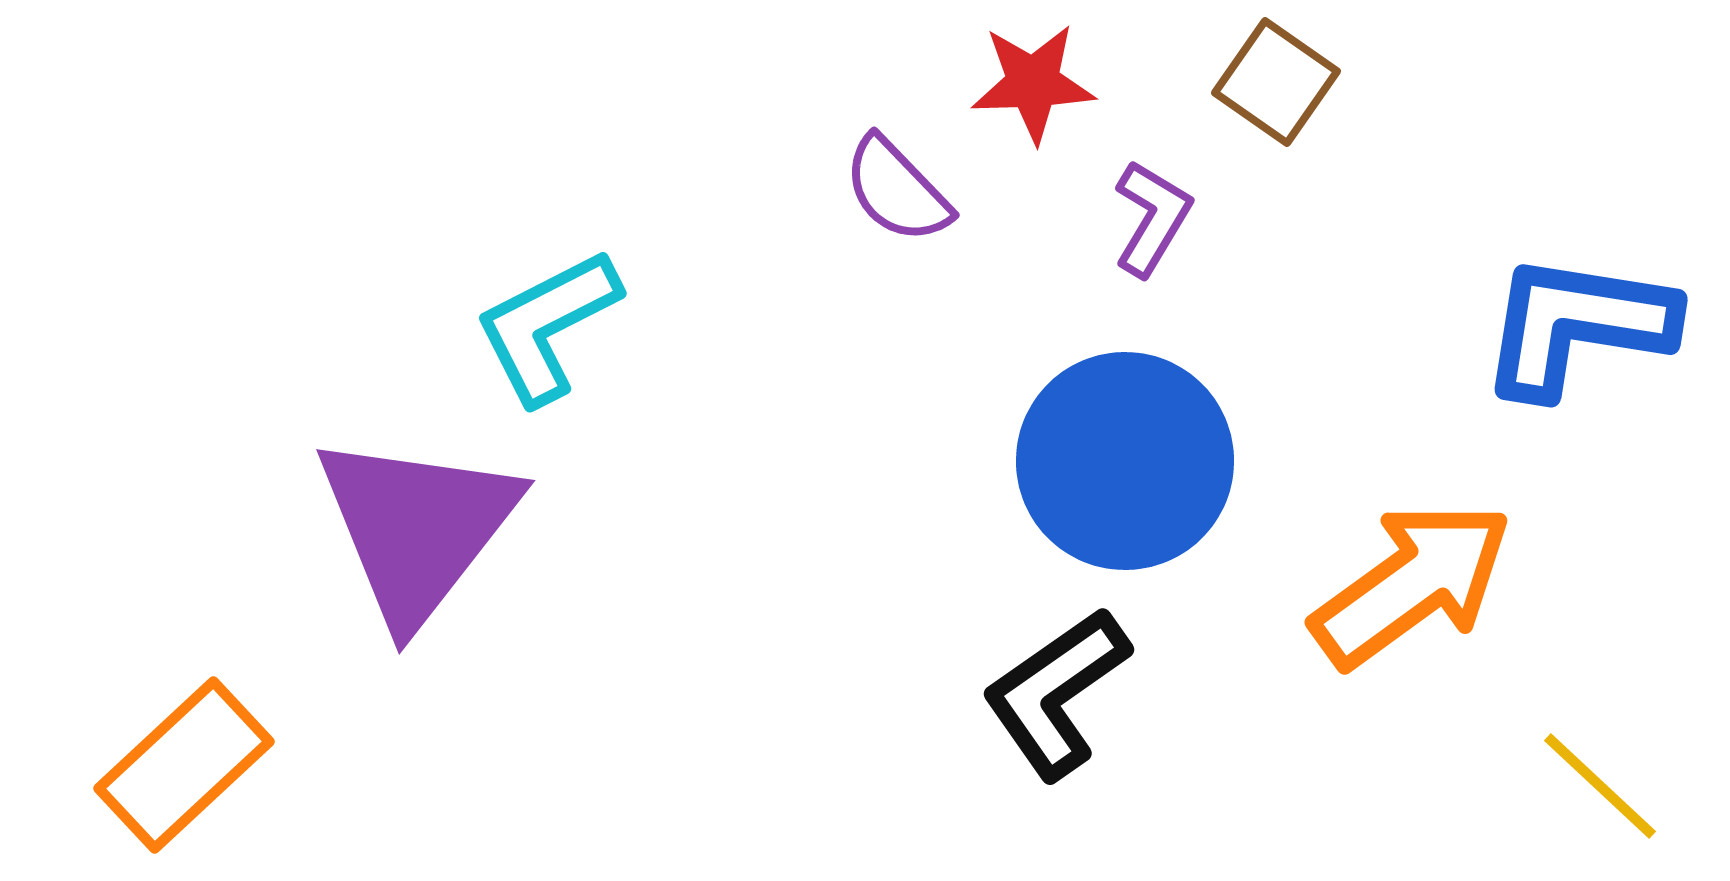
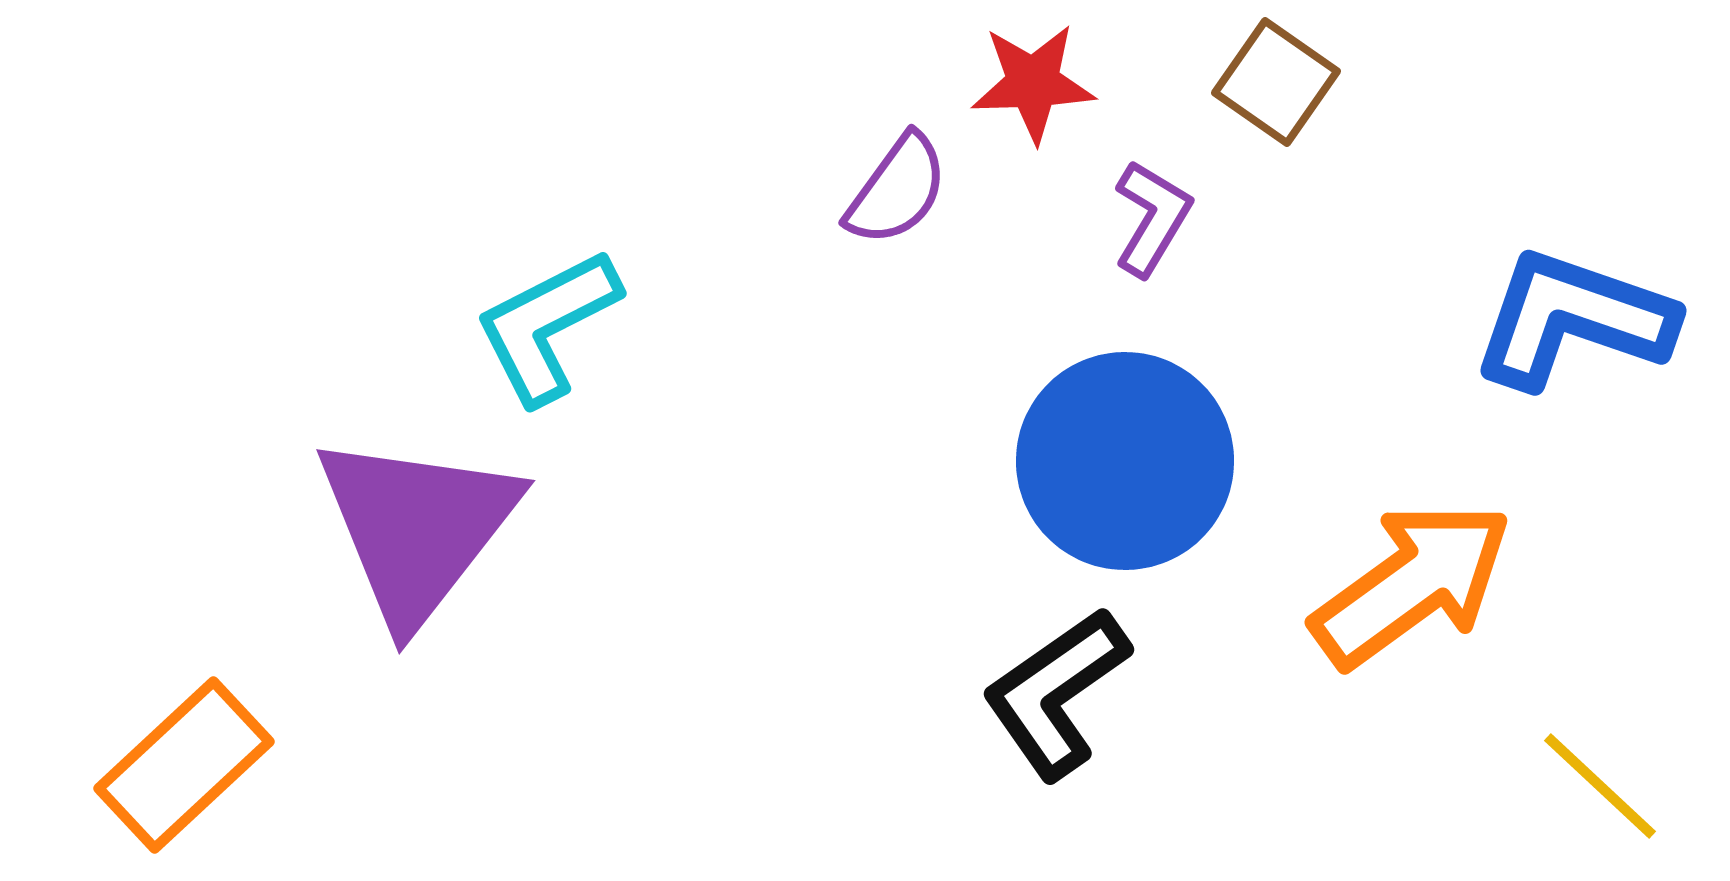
purple semicircle: rotated 100 degrees counterclockwise
blue L-shape: moved 4 px left, 6 px up; rotated 10 degrees clockwise
